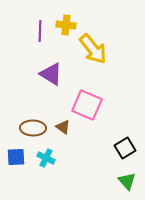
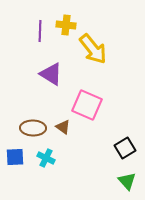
blue square: moved 1 px left
